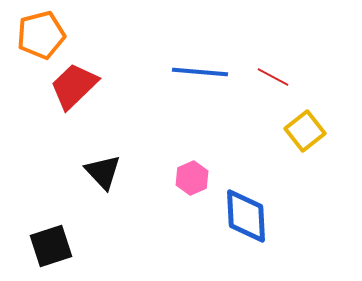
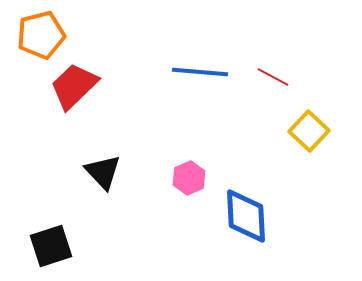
yellow square: moved 4 px right; rotated 9 degrees counterclockwise
pink hexagon: moved 3 px left
